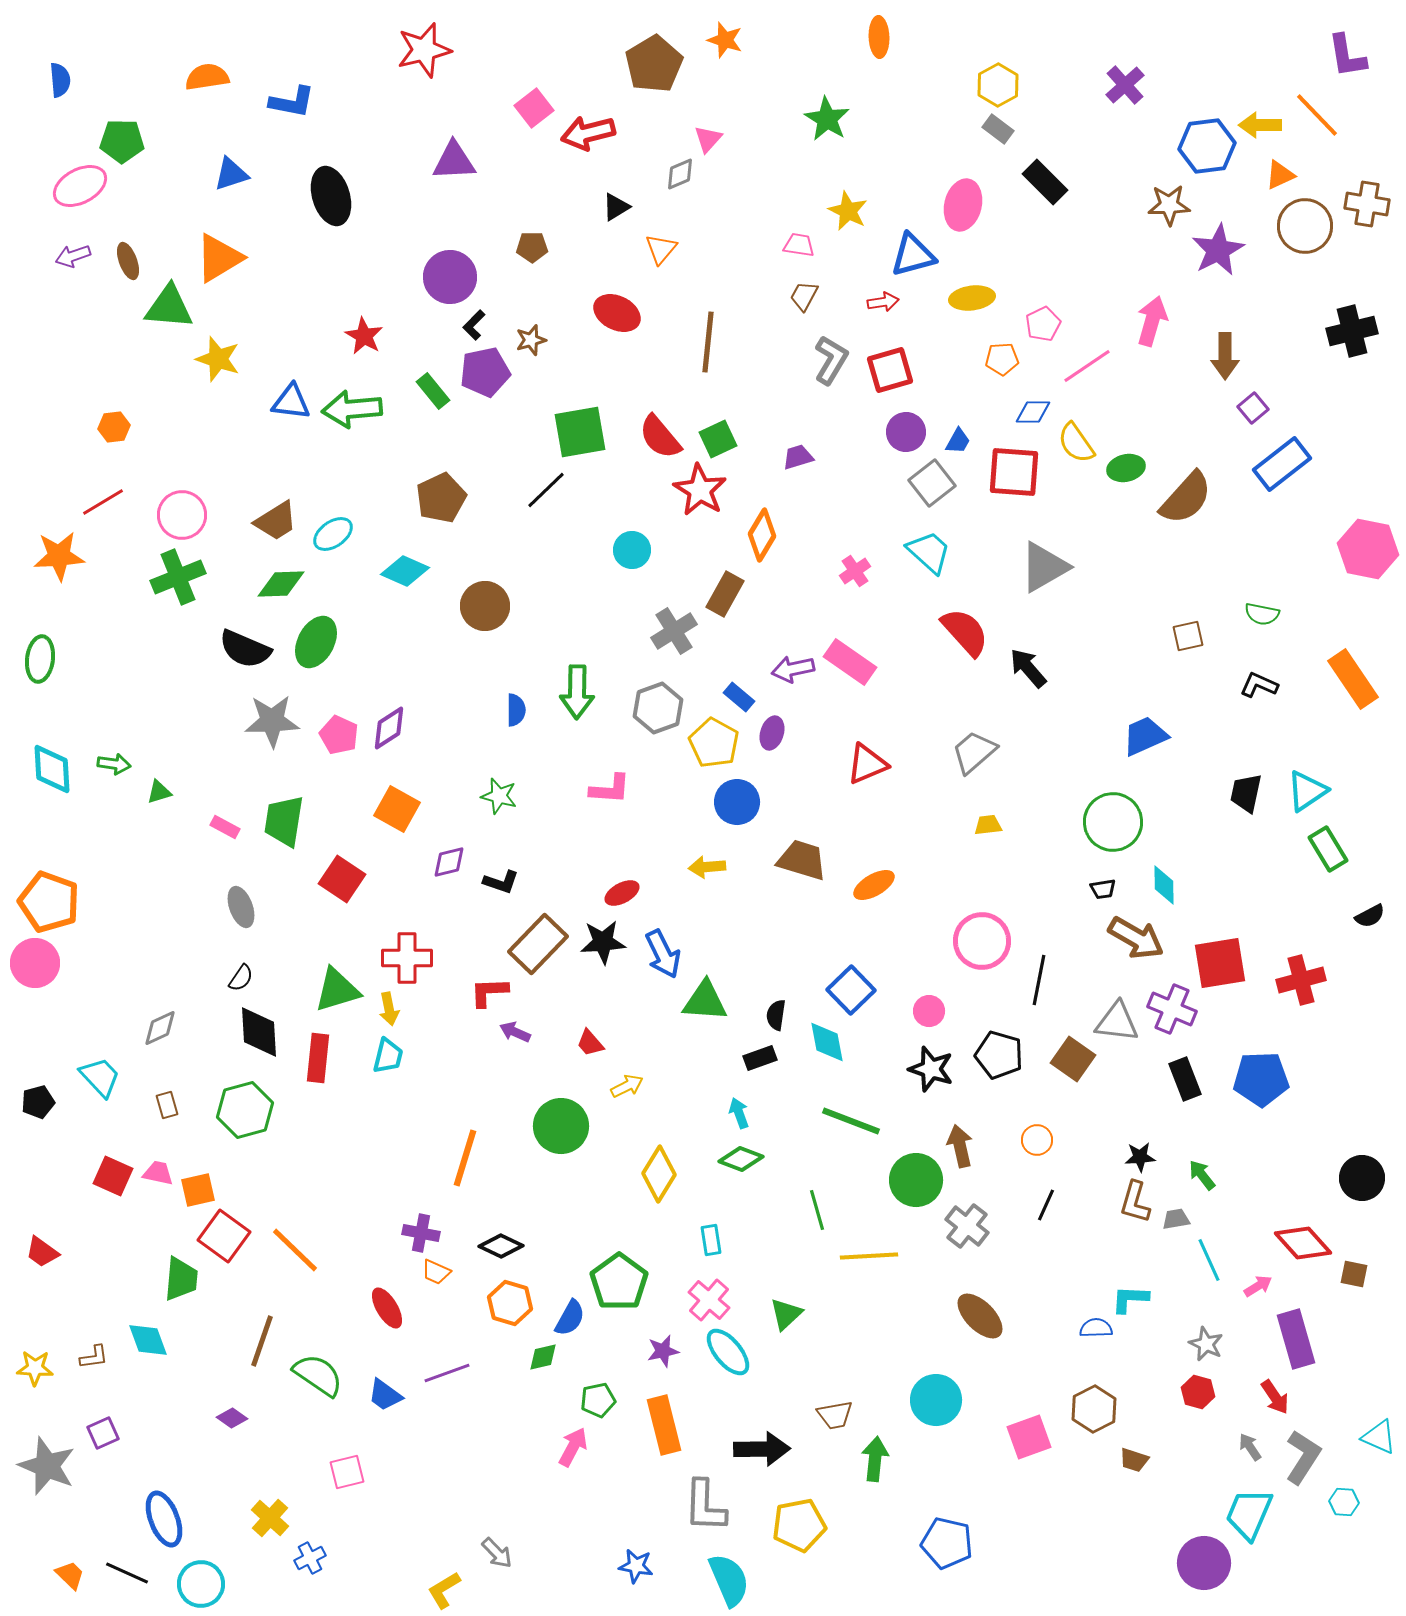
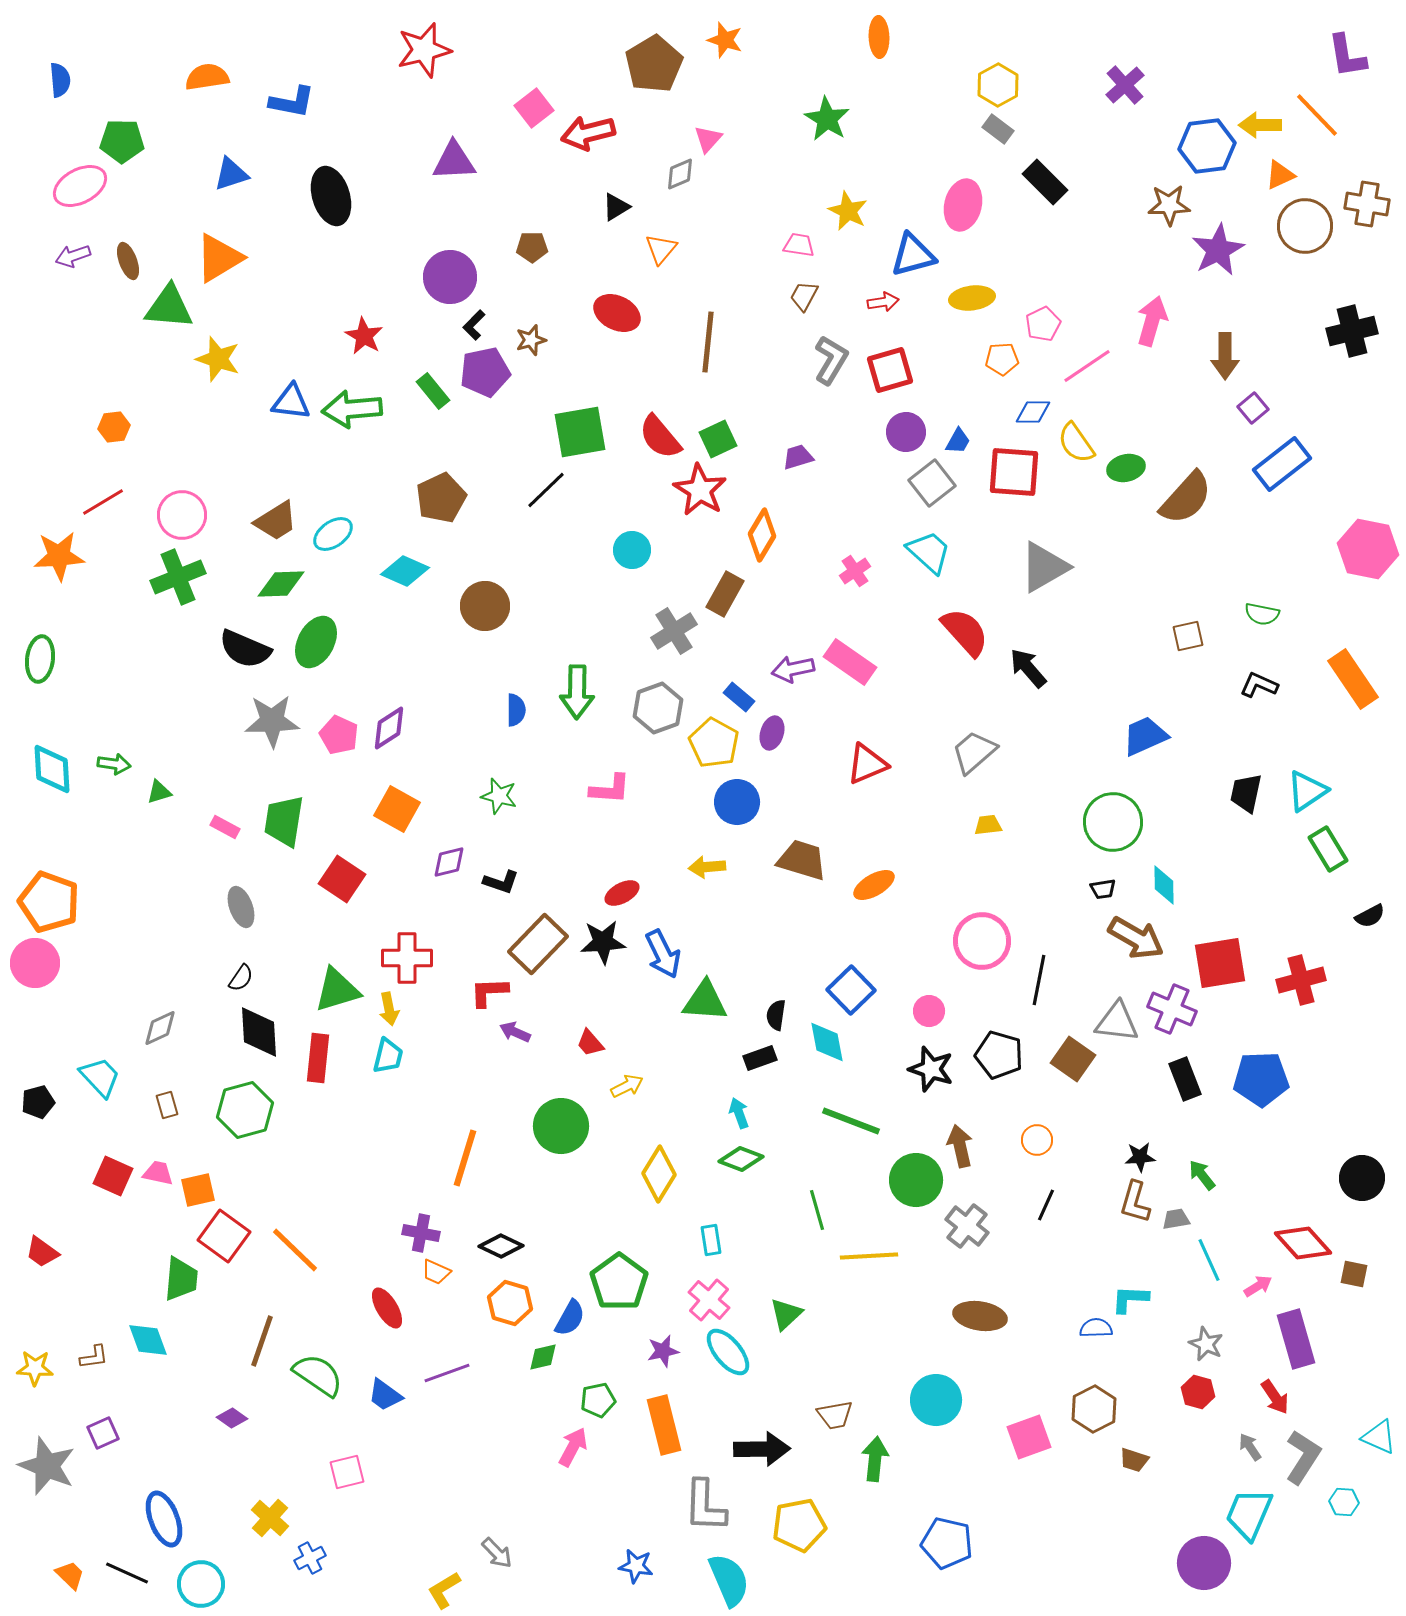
brown ellipse at (980, 1316): rotated 36 degrees counterclockwise
